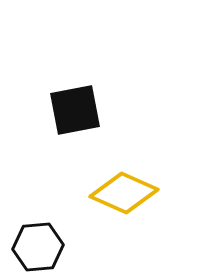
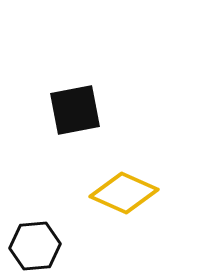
black hexagon: moved 3 px left, 1 px up
